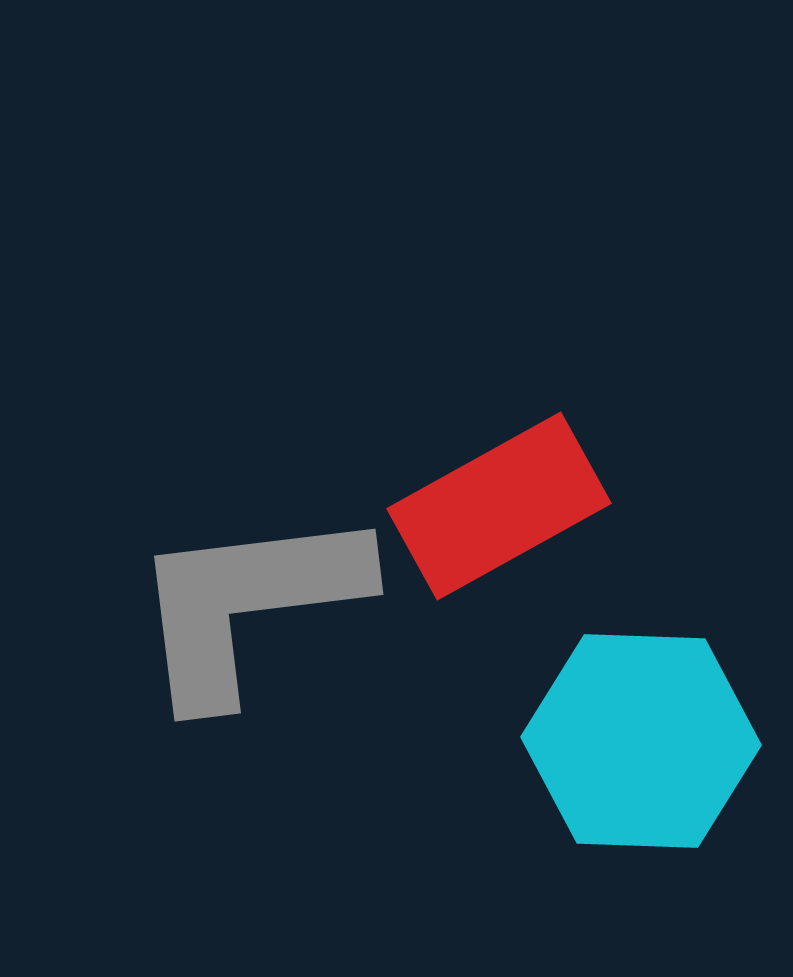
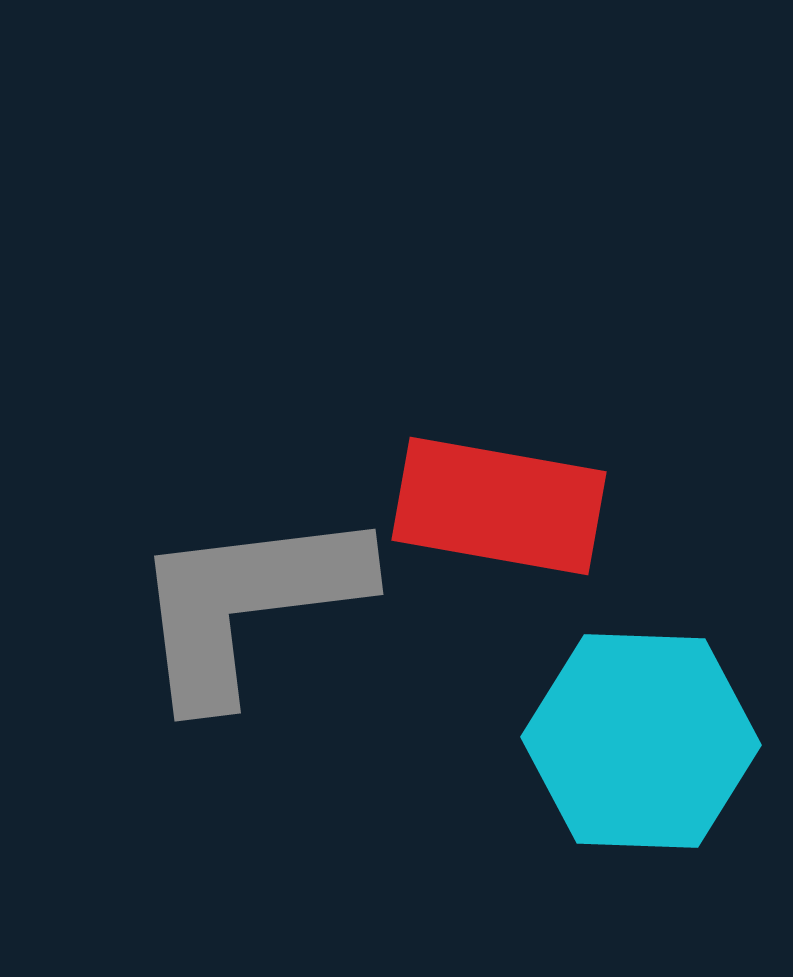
red rectangle: rotated 39 degrees clockwise
